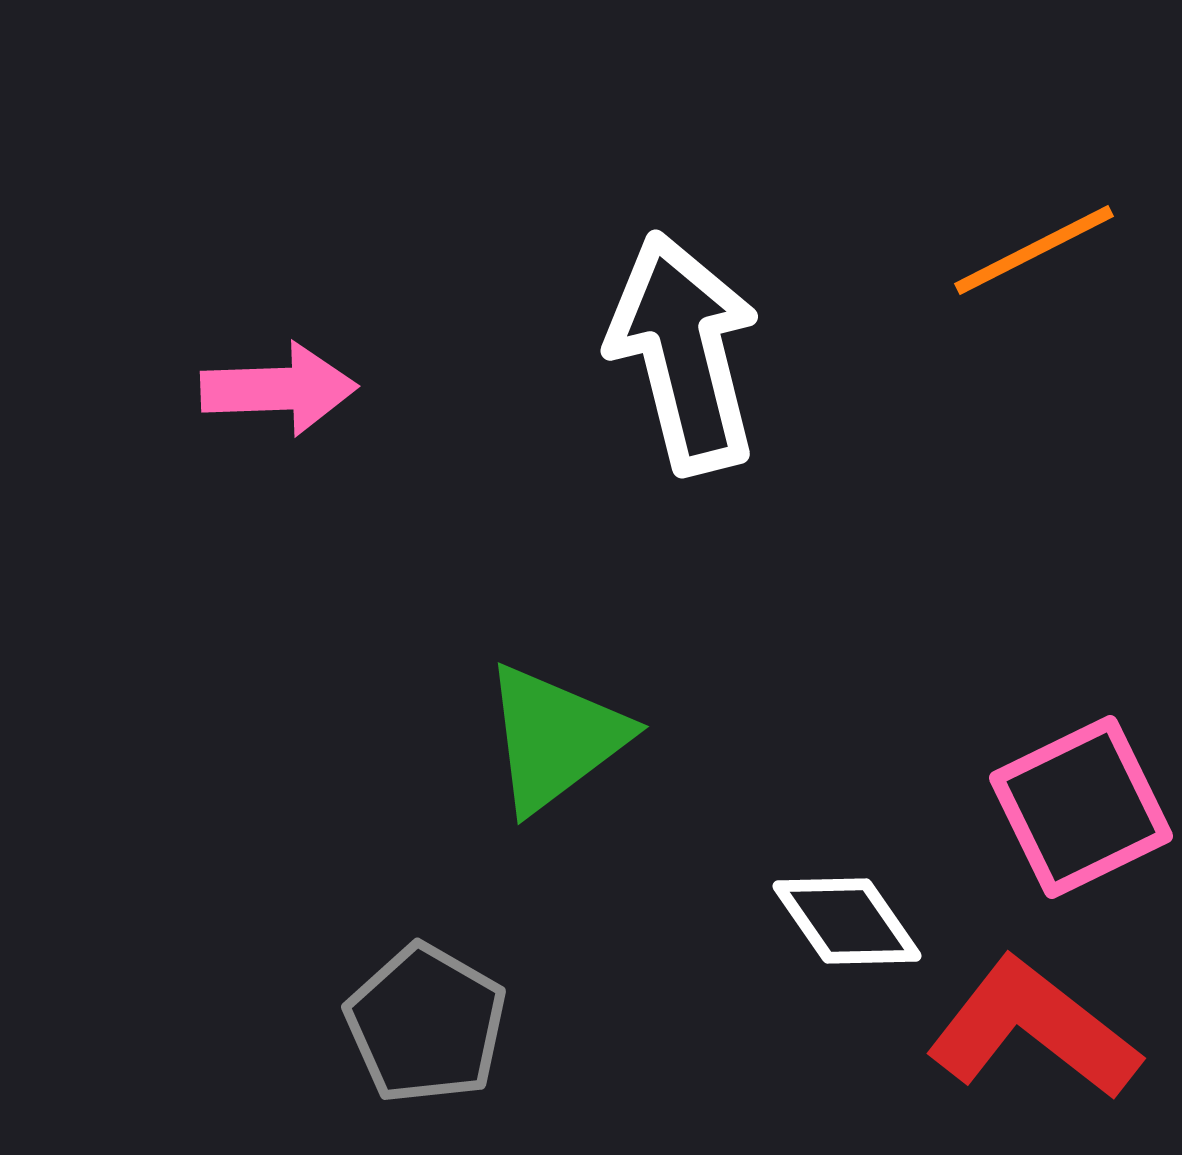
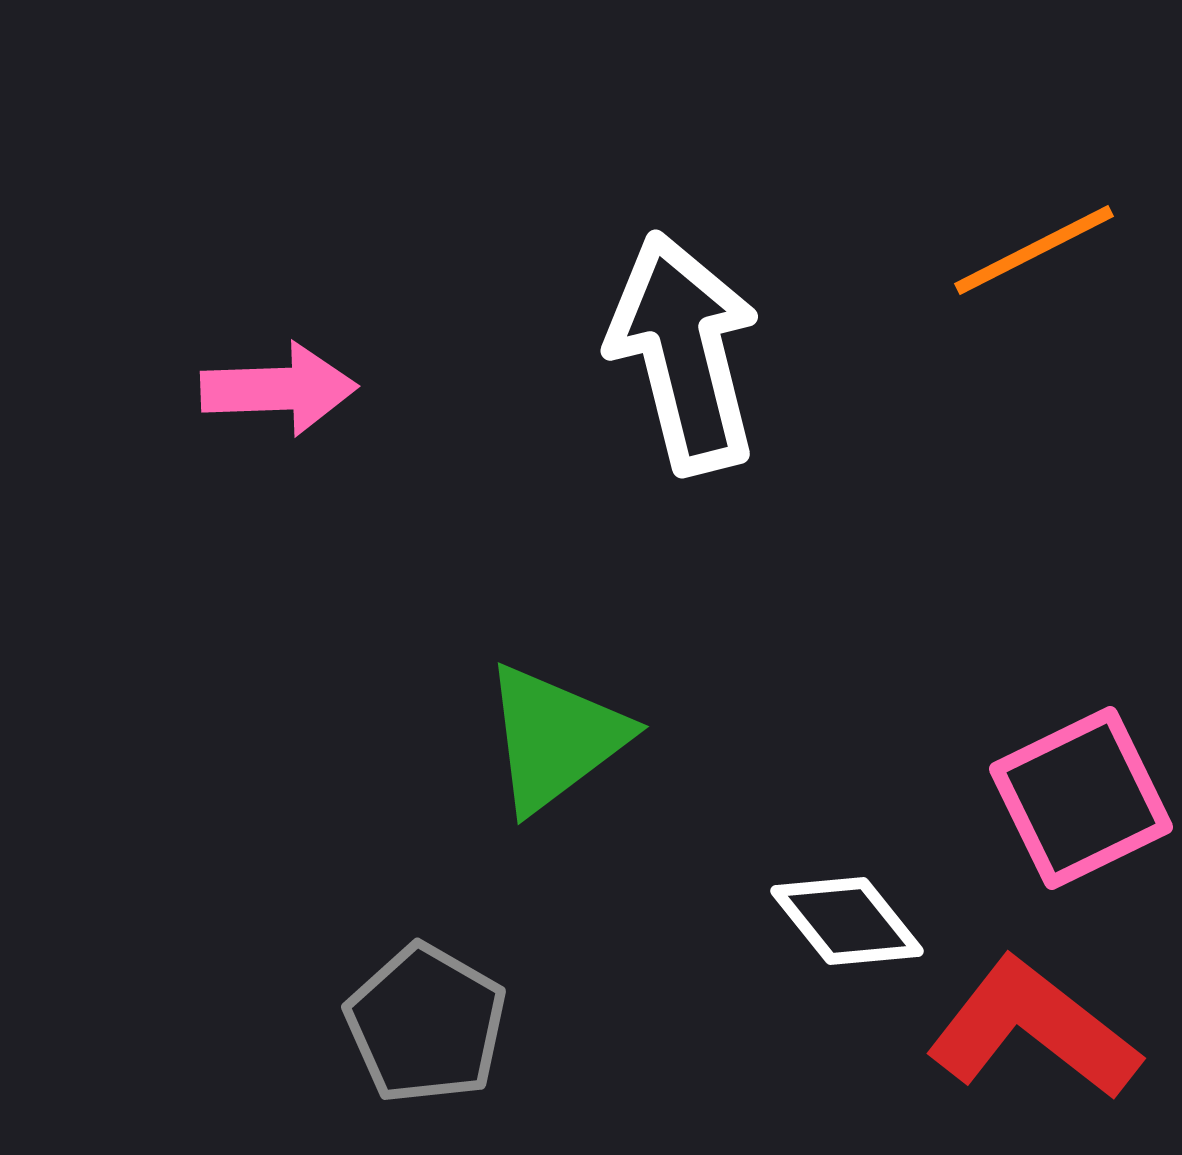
pink square: moved 9 px up
white diamond: rotated 4 degrees counterclockwise
